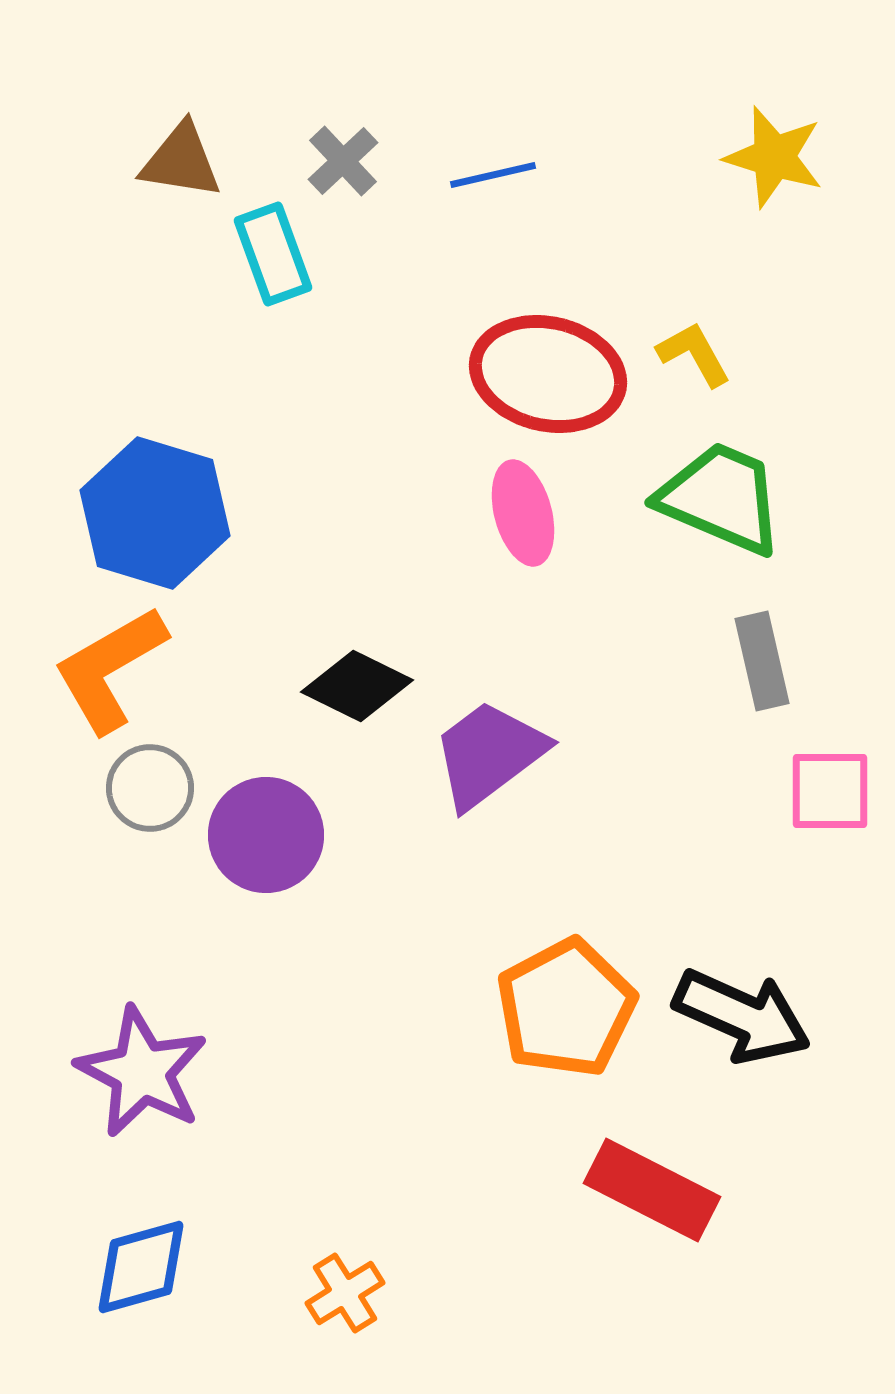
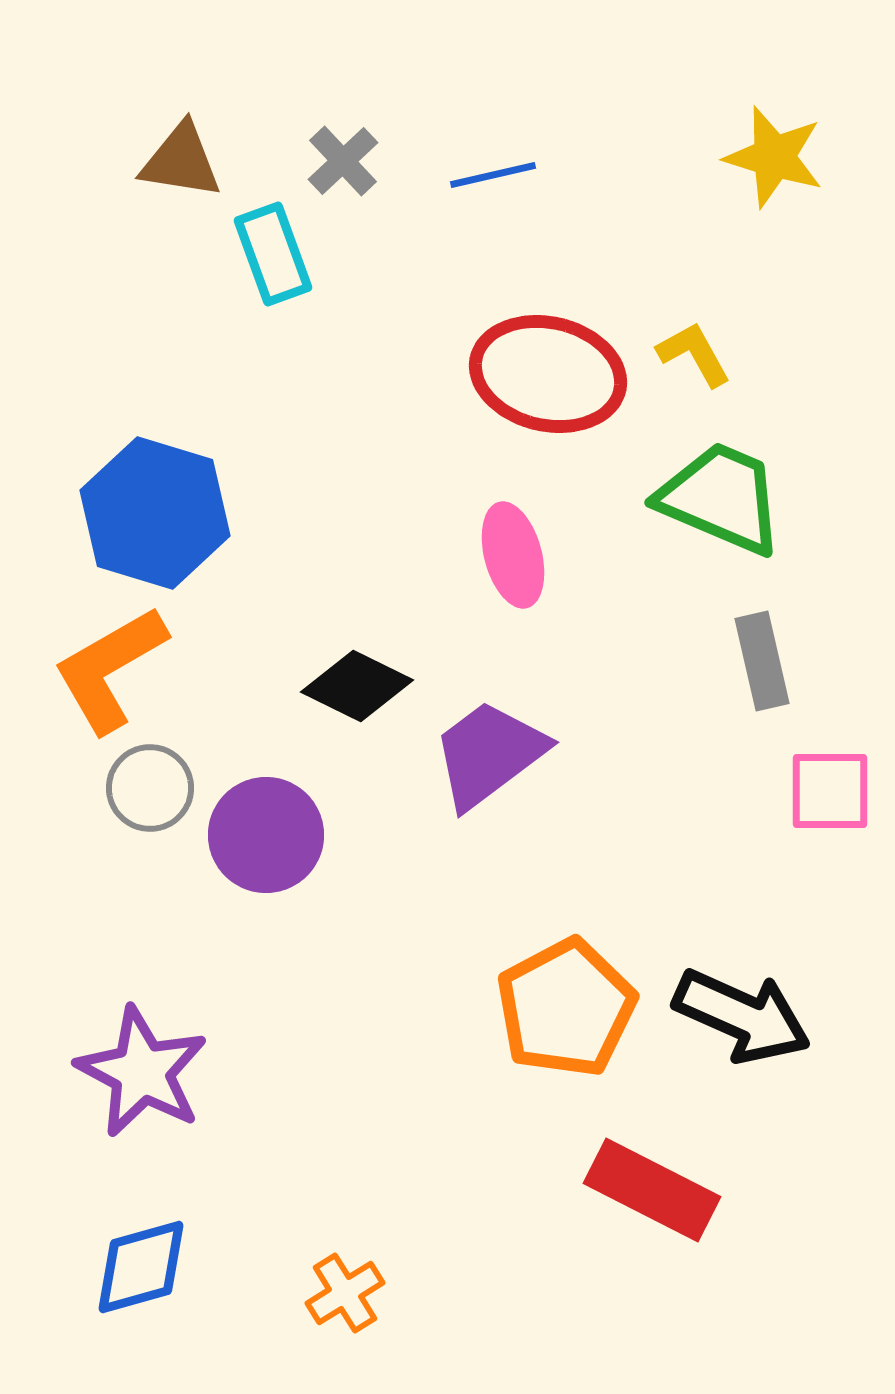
pink ellipse: moved 10 px left, 42 px down
